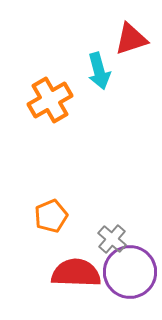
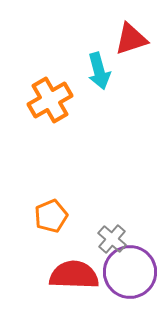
red semicircle: moved 2 px left, 2 px down
